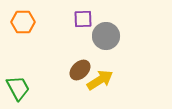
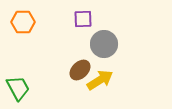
gray circle: moved 2 px left, 8 px down
